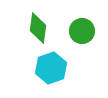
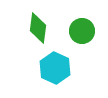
cyan hexagon: moved 4 px right; rotated 16 degrees counterclockwise
